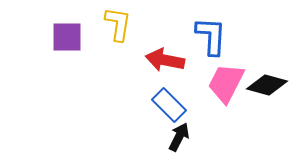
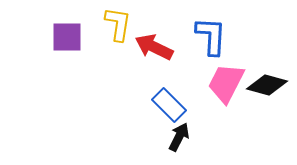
red arrow: moved 11 px left, 13 px up; rotated 15 degrees clockwise
